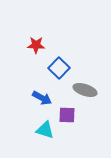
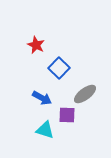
red star: rotated 24 degrees clockwise
gray ellipse: moved 4 px down; rotated 55 degrees counterclockwise
